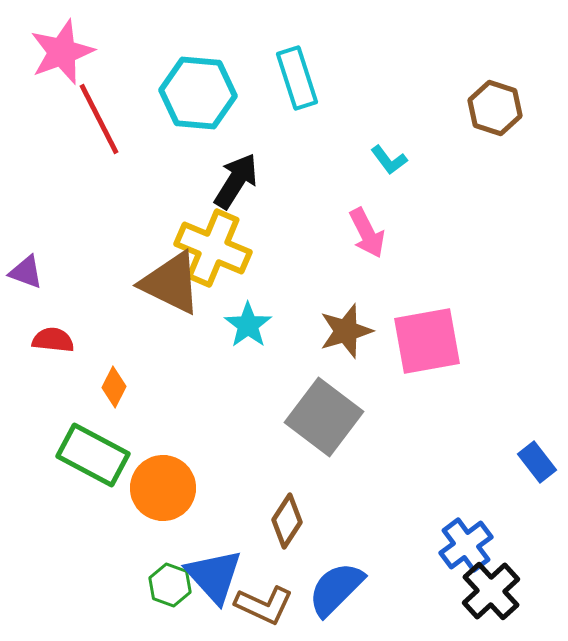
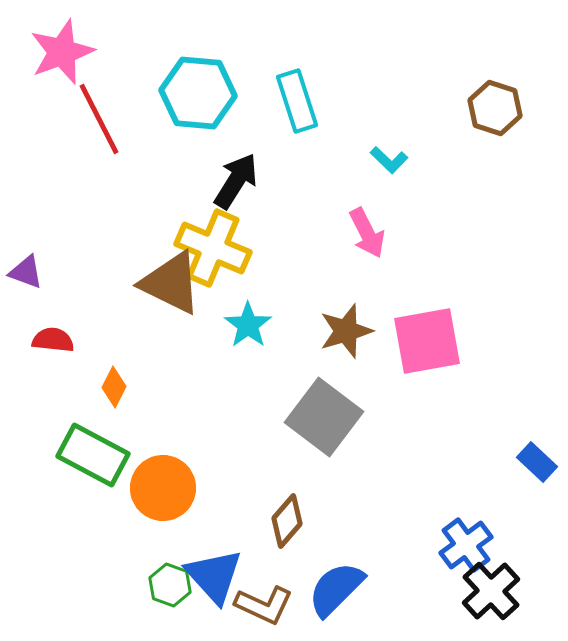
cyan rectangle: moved 23 px down
cyan L-shape: rotated 9 degrees counterclockwise
blue rectangle: rotated 9 degrees counterclockwise
brown diamond: rotated 8 degrees clockwise
